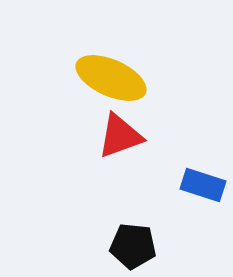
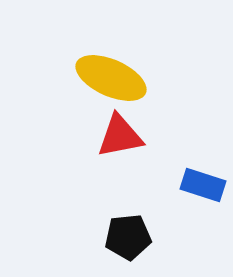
red triangle: rotated 9 degrees clockwise
black pentagon: moved 5 px left, 9 px up; rotated 12 degrees counterclockwise
